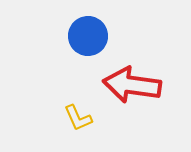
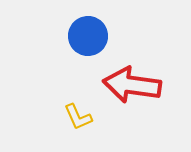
yellow L-shape: moved 1 px up
